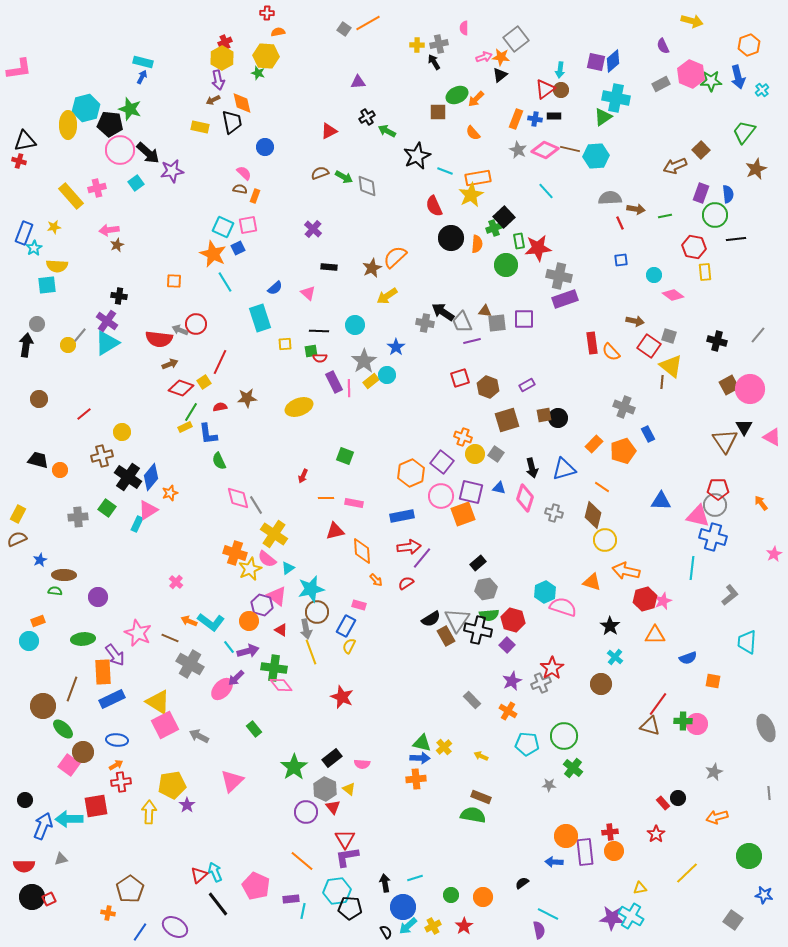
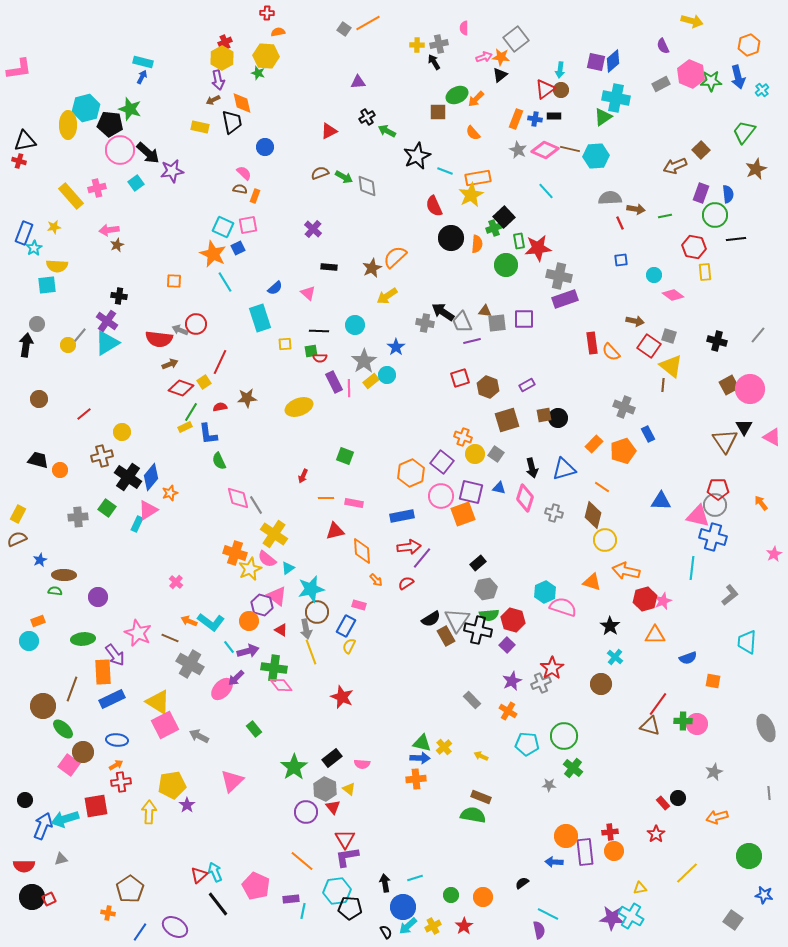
brown line at (662, 382): moved 1 px right, 3 px down
cyan arrow at (69, 819): moved 4 px left; rotated 16 degrees counterclockwise
